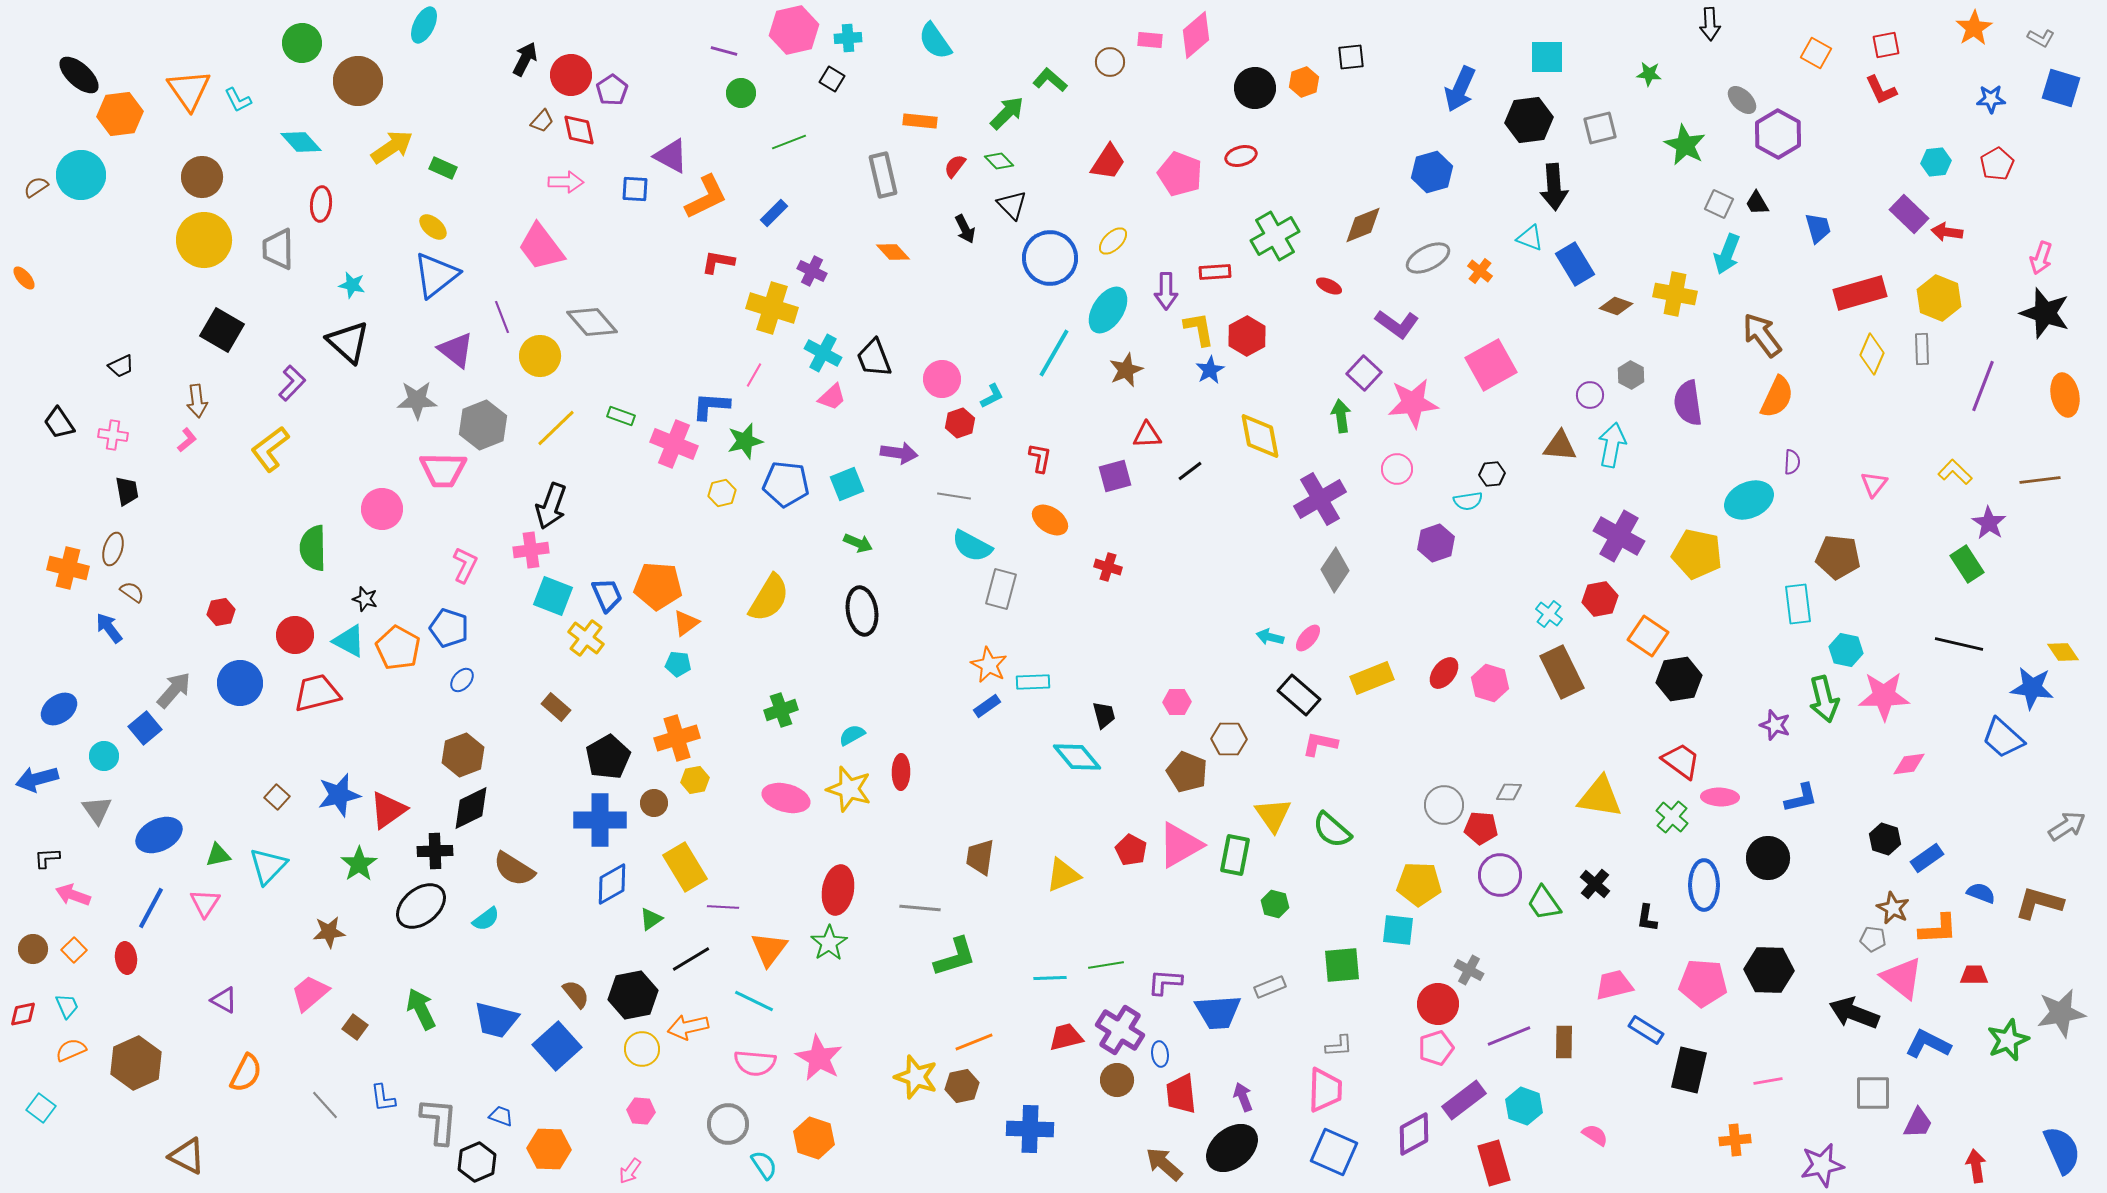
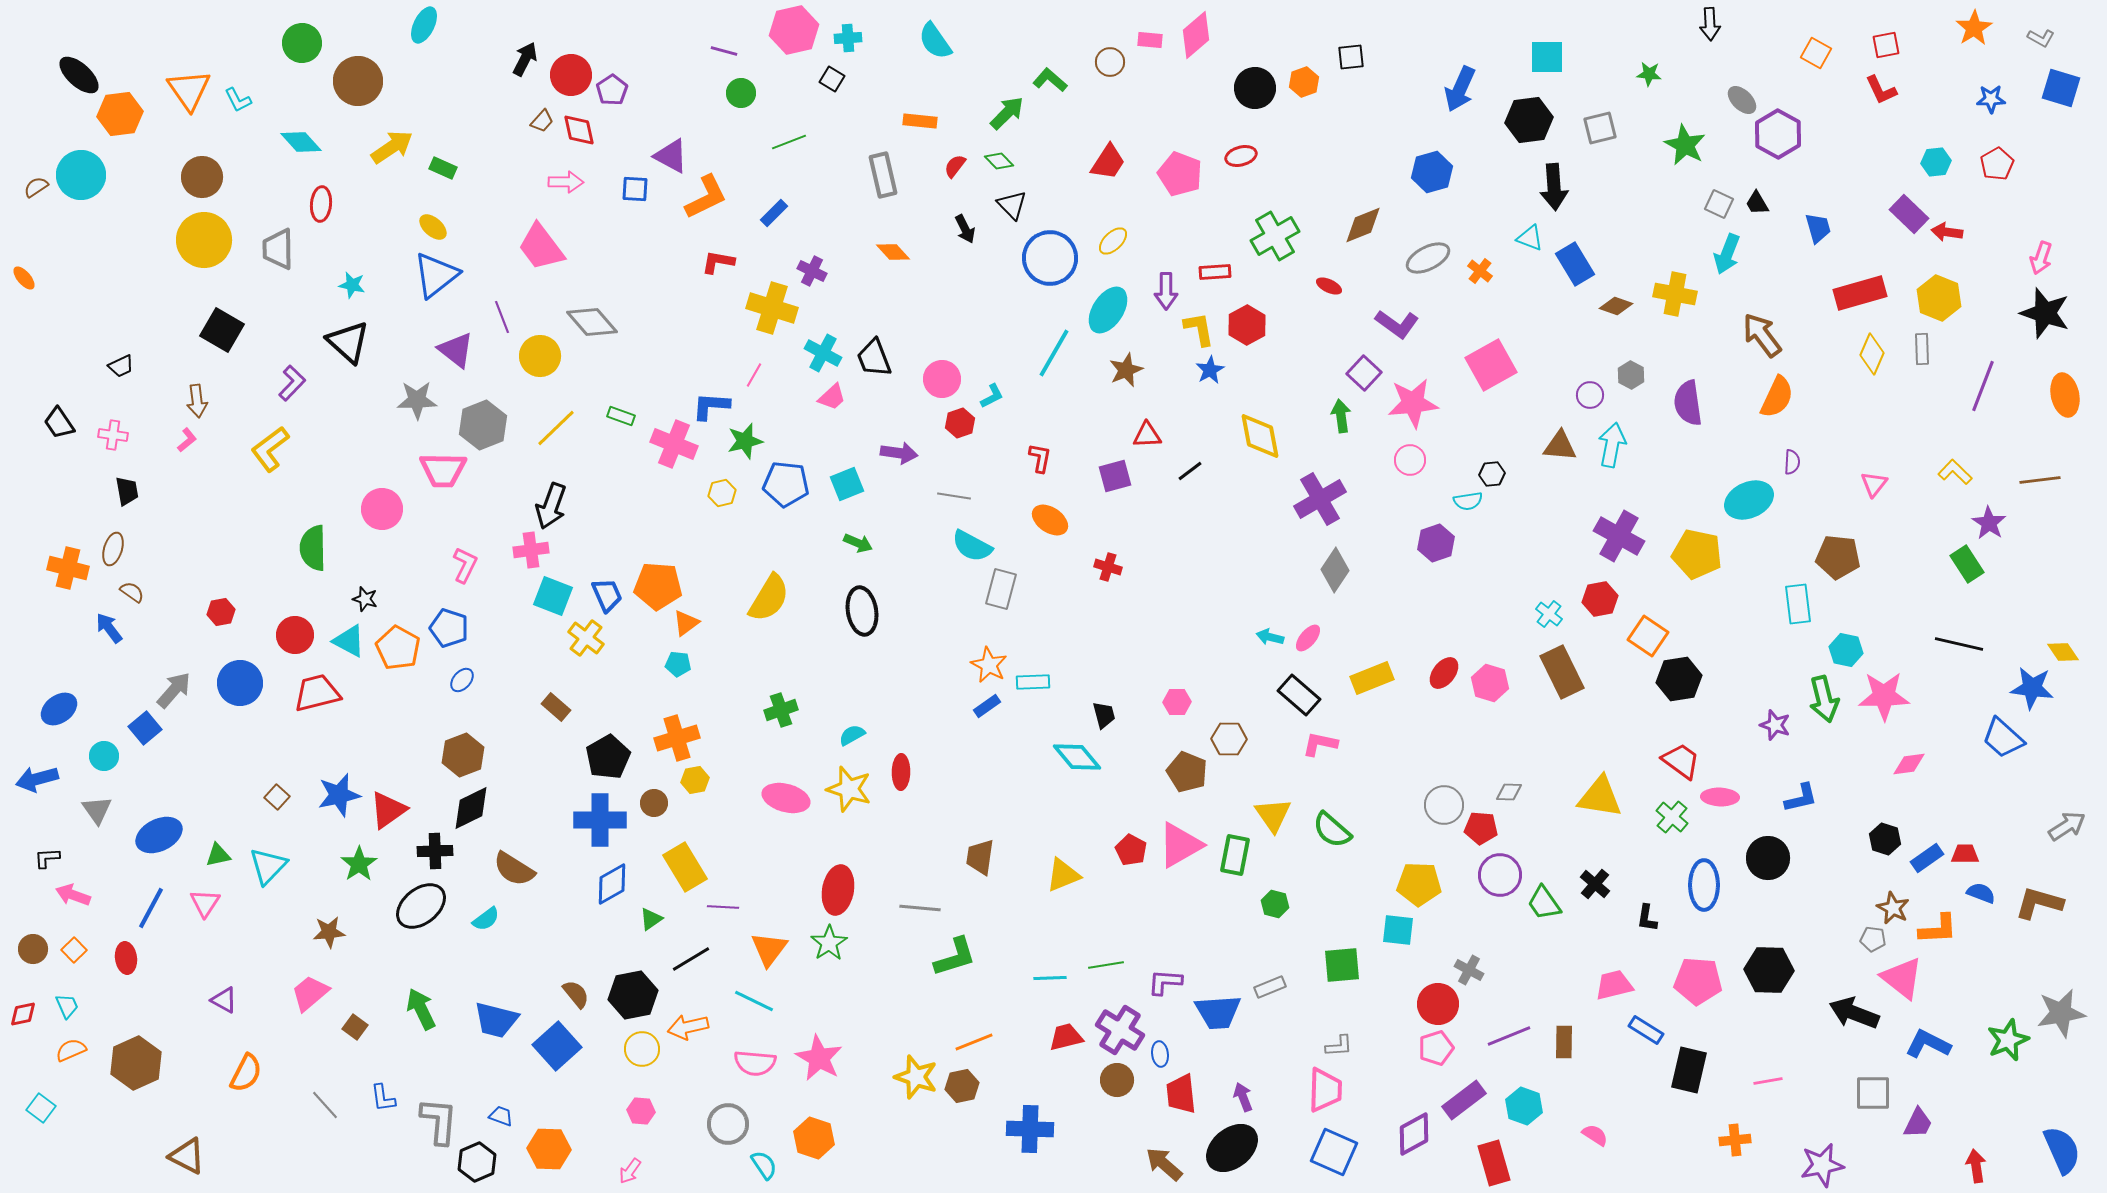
red hexagon at (1247, 336): moved 11 px up
pink circle at (1397, 469): moved 13 px right, 9 px up
red trapezoid at (1974, 975): moved 9 px left, 121 px up
pink pentagon at (1703, 983): moved 5 px left, 2 px up
